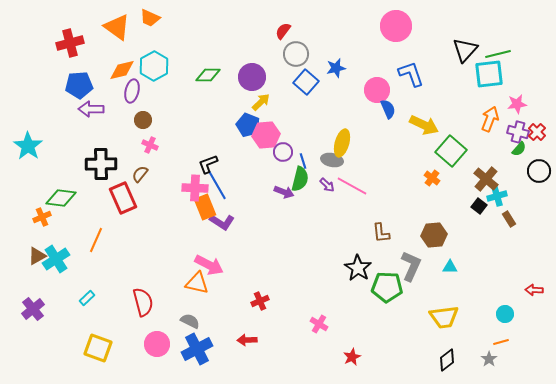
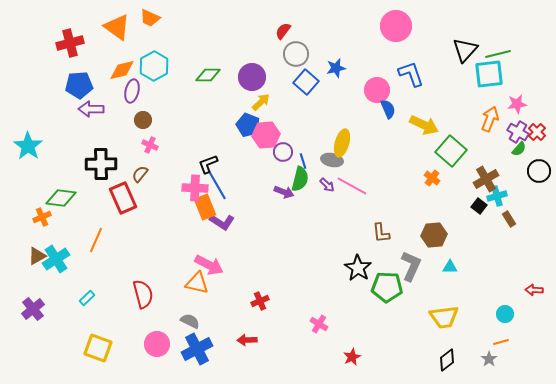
purple cross at (518, 132): rotated 15 degrees clockwise
brown cross at (486, 179): rotated 20 degrees clockwise
red semicircle at (143, 302): moved 8 px up
